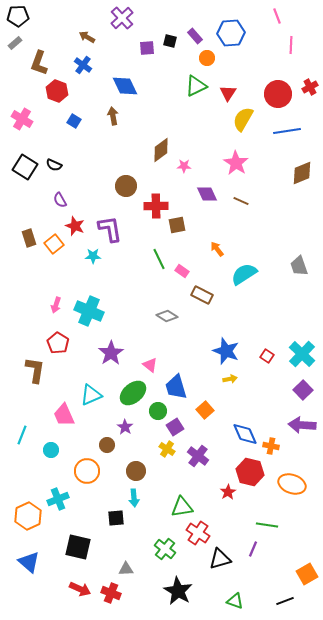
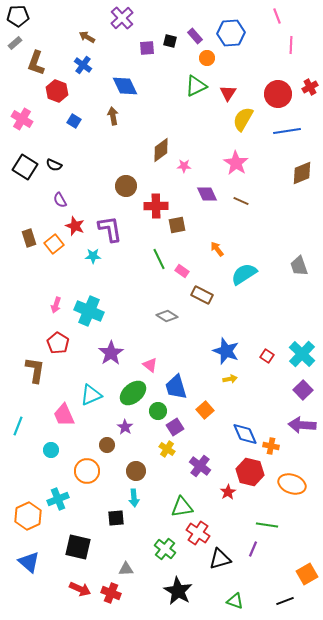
brown L-shape at (39, 63): moved 3 px left
cyan line at (22, 435): moved 4 px left, 9 px up
purple cross at (198, 456): moved 2 px right, 10 px down
